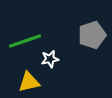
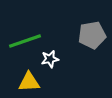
gray pentagon: rotated 8 degrees clockwise
yellow triangle: rotated 10 degrees clockwise
